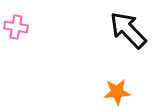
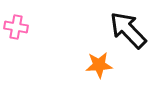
orange star: moved 18 px left, 27 px up
